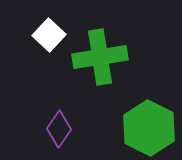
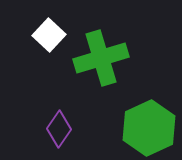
green cross: moved 1 px right, 1 px down; rotated 8 degrees counterclockwise
green hexagon: rotated 8 degrees clockwise
